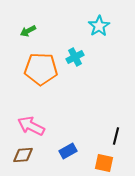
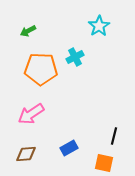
pink arrow: moved 12 px up; rotated 60 degrees counterclockwise
black line: moved 2 px left
blue rectangle: moved 1 px right, 3 px up
brown diamond: moved 3 px right, 1 px up
